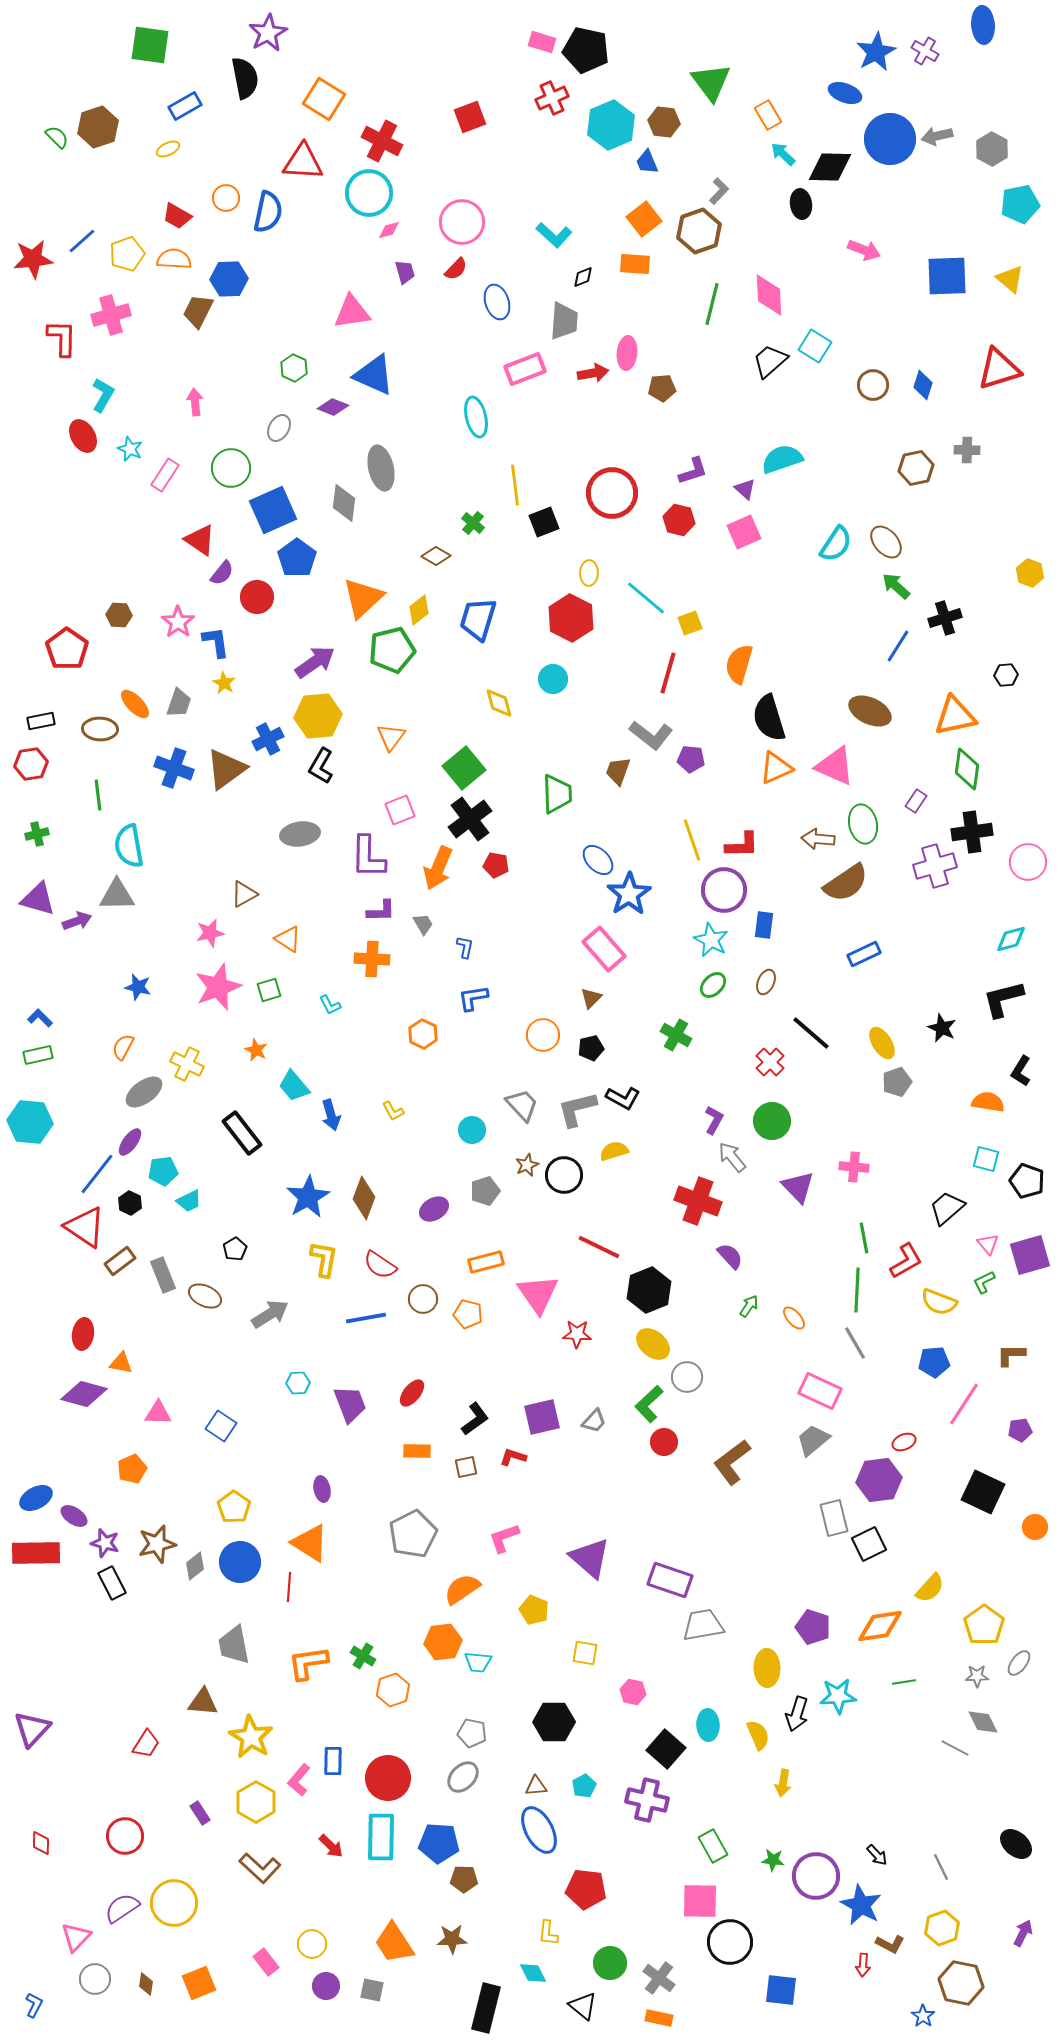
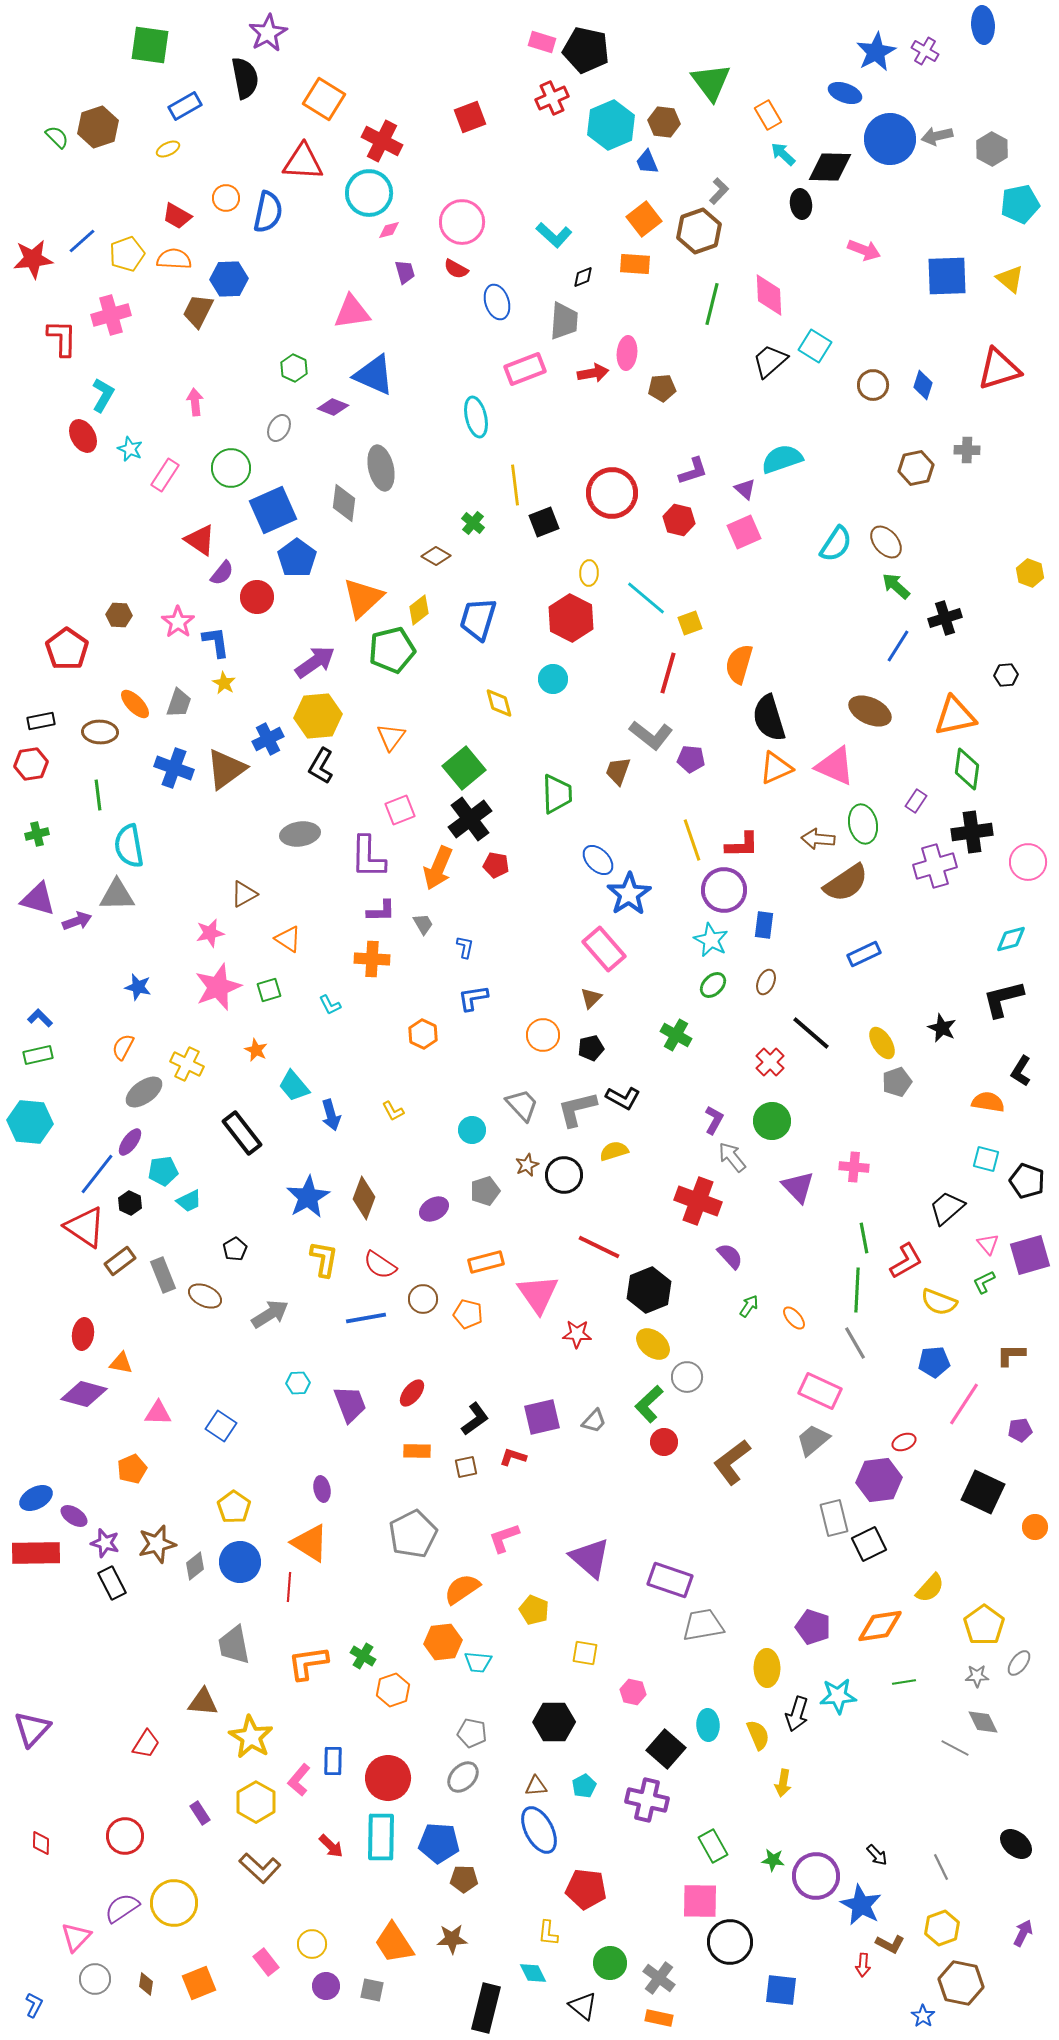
red semicircle at (456, 269): rotated 75 degrees clockwise
brown ellipse at (100, 729): moved 3 px down
